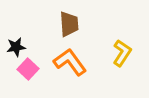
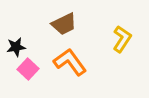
brown trapezoid: moved 5 px left; rotated 68 degrees clockwise
yellow L-shape: moved 14 px up
